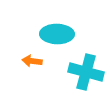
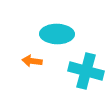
cyan cross: moved 1 px up
